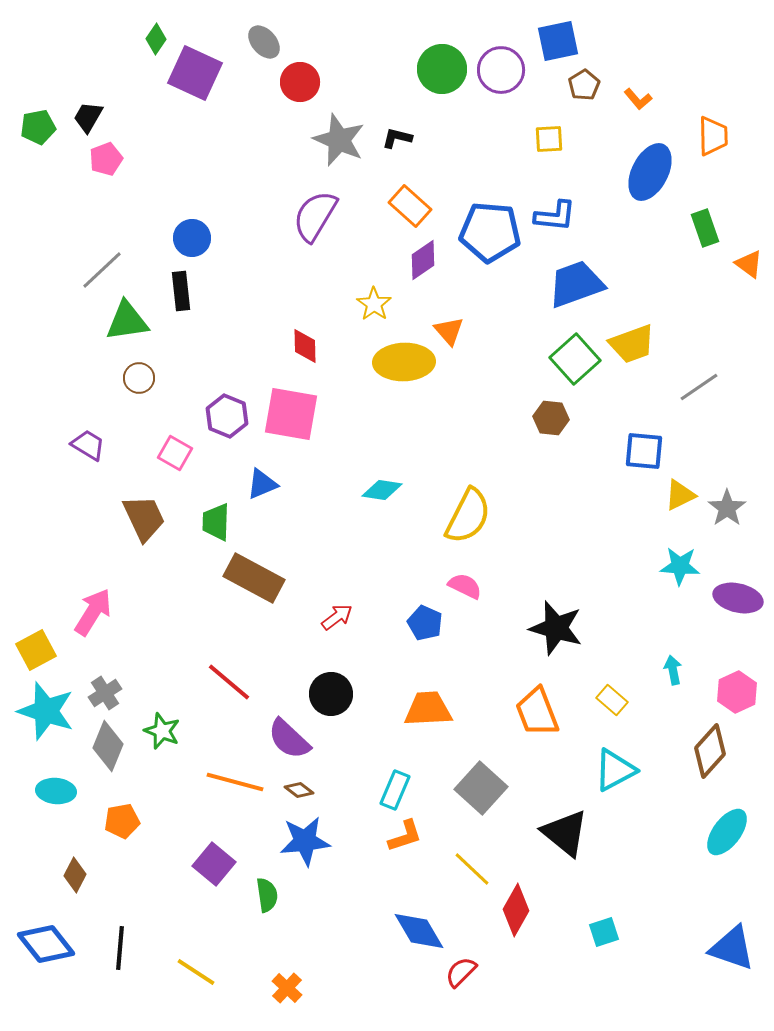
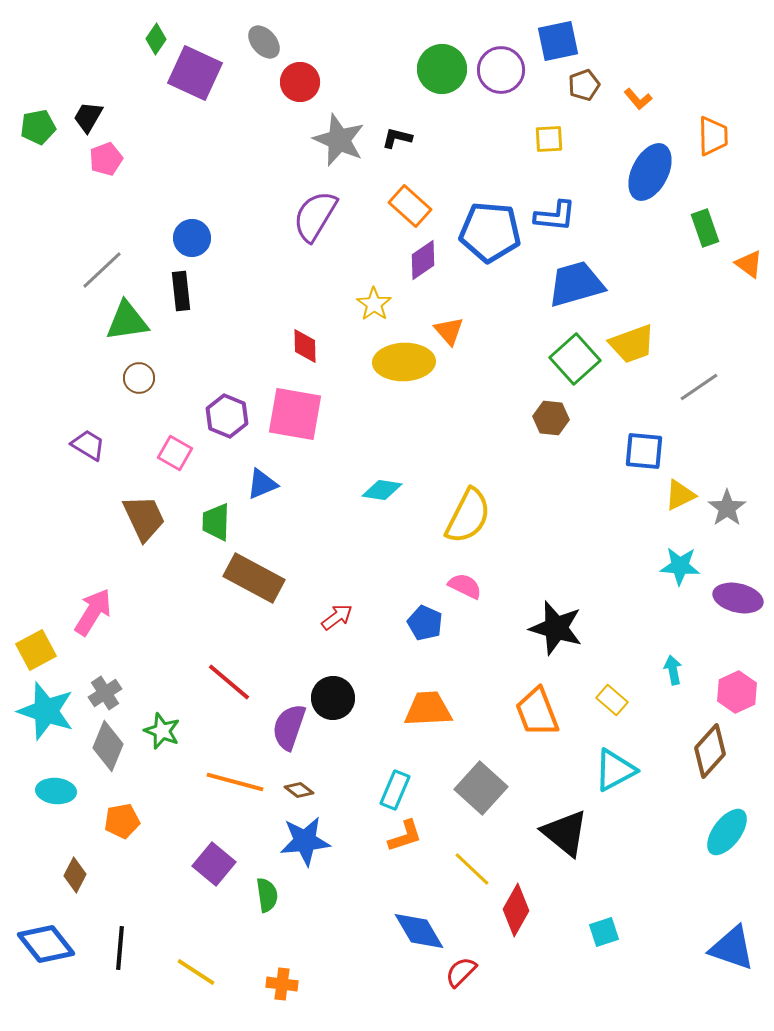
brown pentagon at (584, 85): rotated 12 degrees clockwise
blue trapezoid at (576, 284): rotated 4 degrees clockwise
pink square at (291, 414): moved 4 px right
black circle at (331, 694): moved 2 px right, 4 px down
purple semicircle at (289, 739): moved 12 px up; rotated 66 degrees clockwise
orange cross at (287, 988): moved 5 px left, 4 px up; rotated 36 degrees counterclockwise
